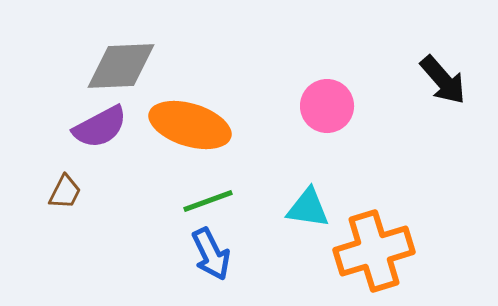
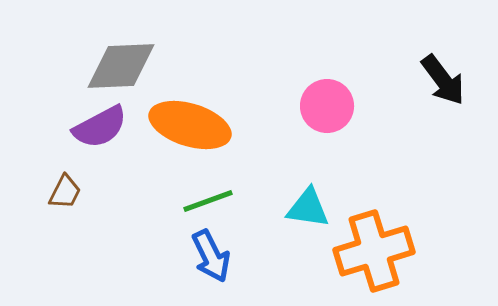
black arrow: rotated 4 degrees clockwise
blue arrow: moved 2 px down
